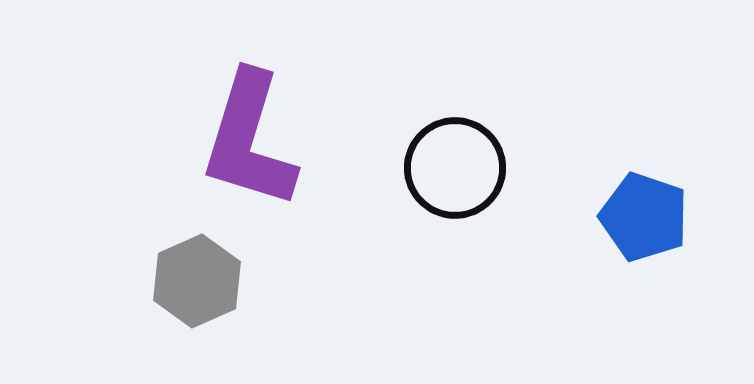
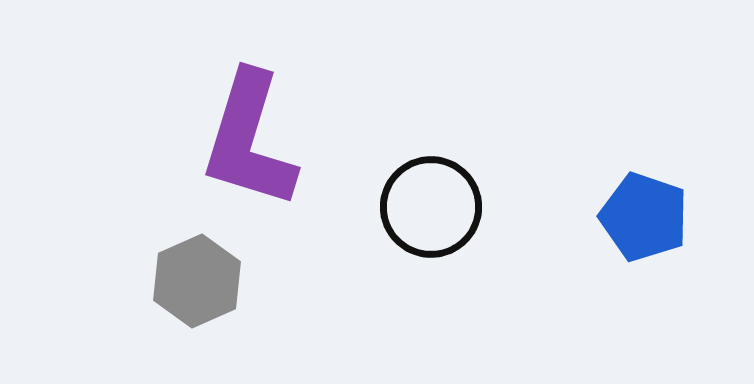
black circle: moved 24 px left, 39 px down
